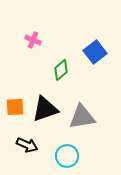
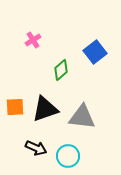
pink cross: rotated 35 degrees clockwise
gray triangle: rotated 16 degrees clockwise
black arrow: moved 9 px right, 3 px down
cyan circle: moved 1 px right
